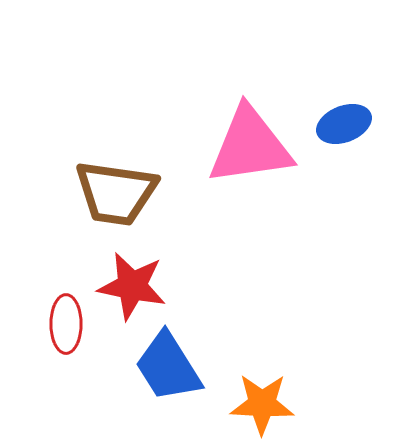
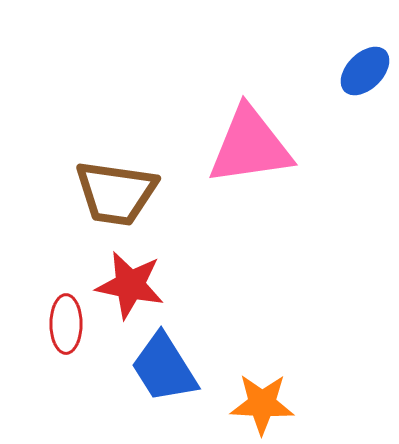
blue ellipse: moved 21 px right, 53 px up; rotated 24 degrees counterclockwise
red star: moved 2 px left, 1 px up
blue trapezoid: moved 4 px left, 1 px down
